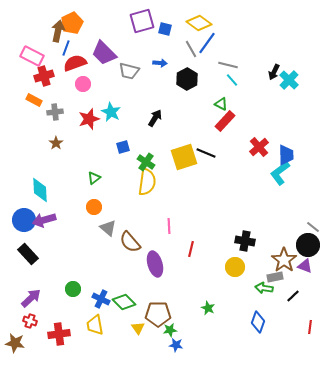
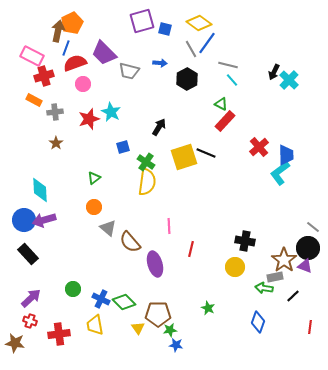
black arrow at (155, 118): moved 4 px right, 9 px down
black circle at (308, 245): moved 3 px down
